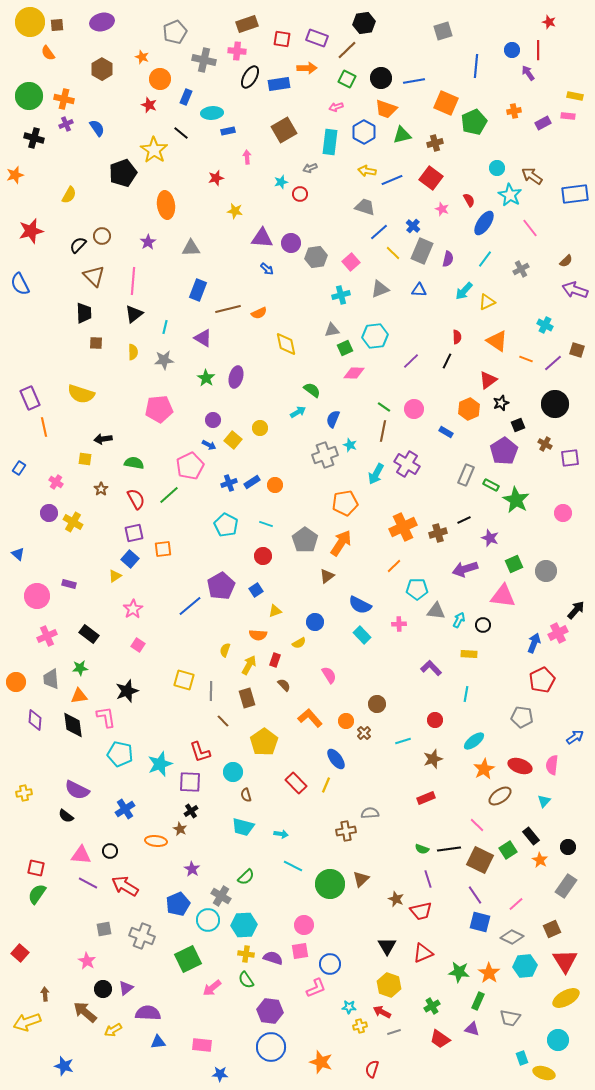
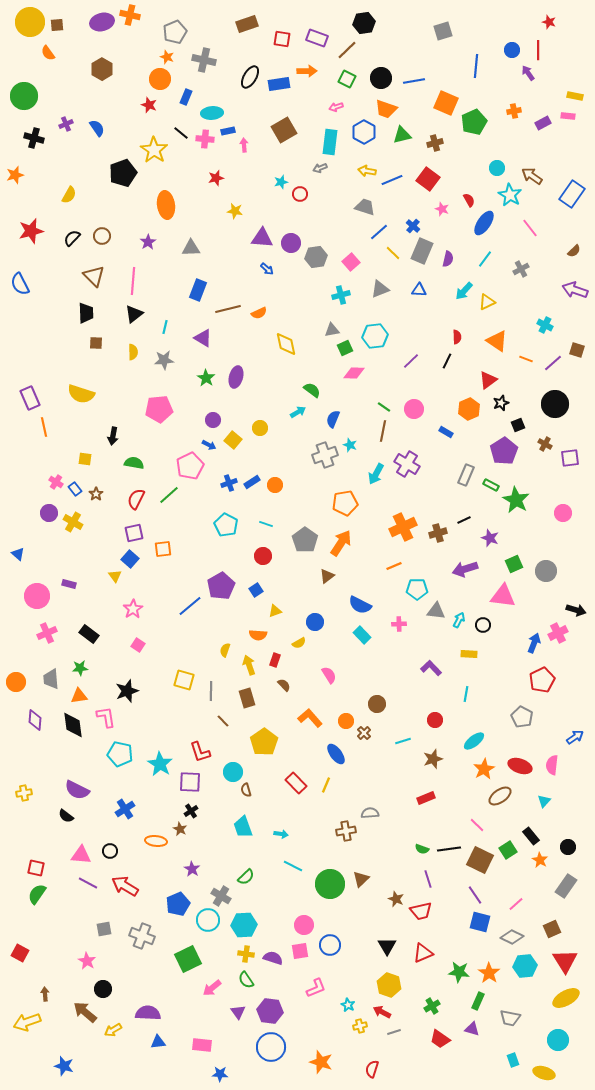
pink cross at (237, 51): moved 32 px left, 88 px down
orange star at (142, 57): moved 25 px right
orange arrow at (307, 68): moved 3 px down
green circle at (29, 96): moved 5 px left
orange cross at (64, 99): moved 66 px right, 84 px up
pink arrow at (247, 157): moved 3 px left, 12 px up
gray arrow at (310, 168): moved 10 px right
red square at (431, 178): moved 3 px left, 1 px down
blue rectangle at (575, 194): moved 3 px left; rotated 48 degrees counterclockwise
black semicircle at (78, 245): moved 6 px left, 7 px up
brown semicircle at (566, 261): moved 8 px right, 10 px up
black trapezoid at (84, 313): moved 2 px right
black arrow at (103, 439): moved 10 px right, 3 px up; rotated 72 degrees counterclockwise
blue rectangle at (19, 468): moved 56 px right, 21 px down; rotated 72 degrees counterclockwise
brown star at (101, 489): moved 5 px left, 5 px down
red semicircle at (136, 499): rotated 125 degrees counterclockwise
orange line at (394, 566): rotated 21 degrees clockwise
yellow triangle at (115, 576): rotated 32 degrees counterclockwise
black arrow at (576, 610): rotated 66 degrees clockwise
pink cross at (47, 636): moved 3 px up
yellow arrow at (249, 665): rotated 48 degrees counterclockwise
gray pentagon at (522, 717): rotated 20 degrees clockwise
blue ellipse at (336, 759): moved 5 px up
cyan star at (160, 764): rotated 20 degrees counterclockwise
brown semicircle at (246, 795): moved 5 px up
cyan trapezoid at (243, 827): rotated 55 degrees clockwise
red square at (20, 953): rotated 12 degrees counterclockwise
blue circle at (330, 964): moved 19 px up
purple triangle at (126, 988): moved 112 px right, 24 px down; rotated 28 degrees counterclockwise
cyan star at (349, 1007): moved 1 px left, 2 px up; rotated 24 degrees clockwise
cyan rectangle at (522, 1058): moved 9 px left, 2 px down
